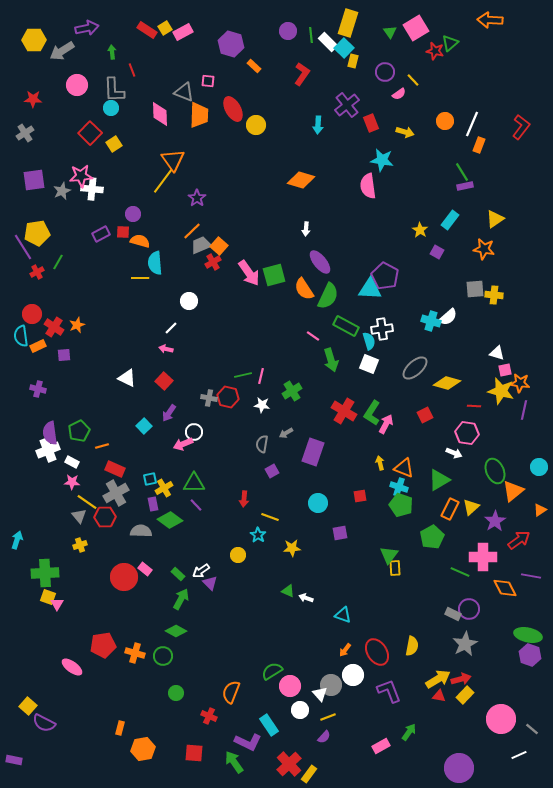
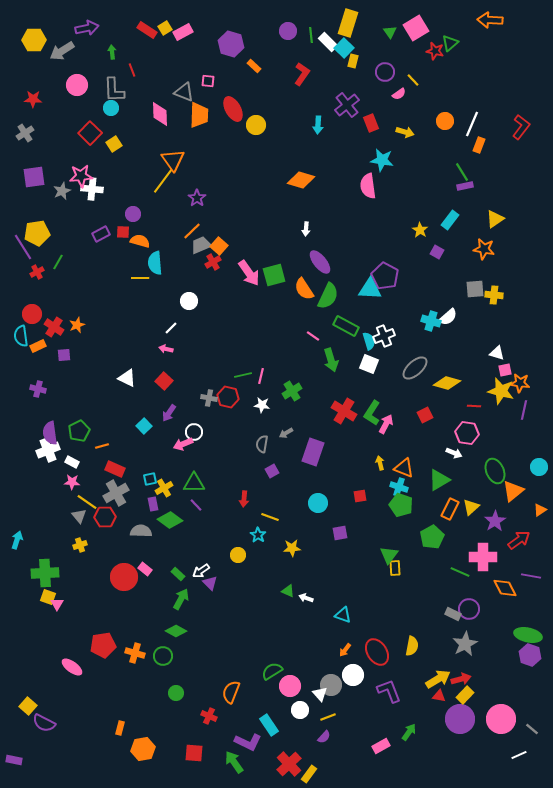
purple square at (34, 180): moved 3 px up
white cross at (382, 329): moved 2 px right, 7 px down; rotated 15 degrees counterclockwise
purple circle at (459, 768): moved 1 px right, 49 px up
